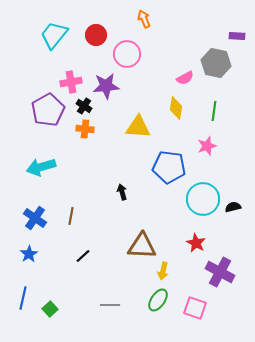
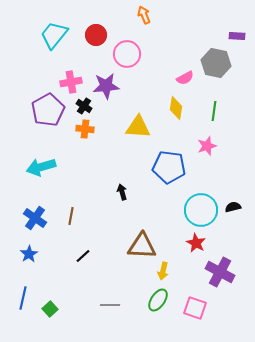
orange arrow: moved 4 px up
cyan circle: moved 2 px left, 11 px down
